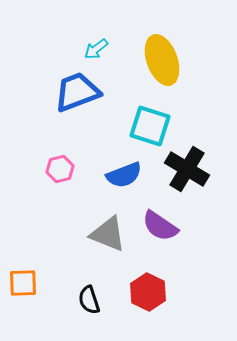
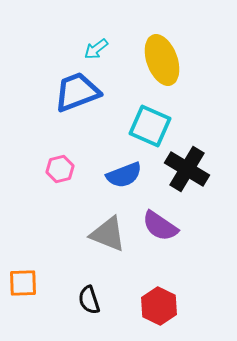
cyan square: rotated 6 degrees clockwise
red hexagon: moved 11 px right, 14 px down
